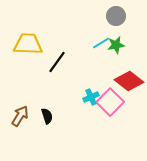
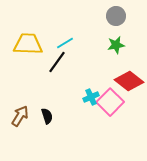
cyan line: moved 36 px left
